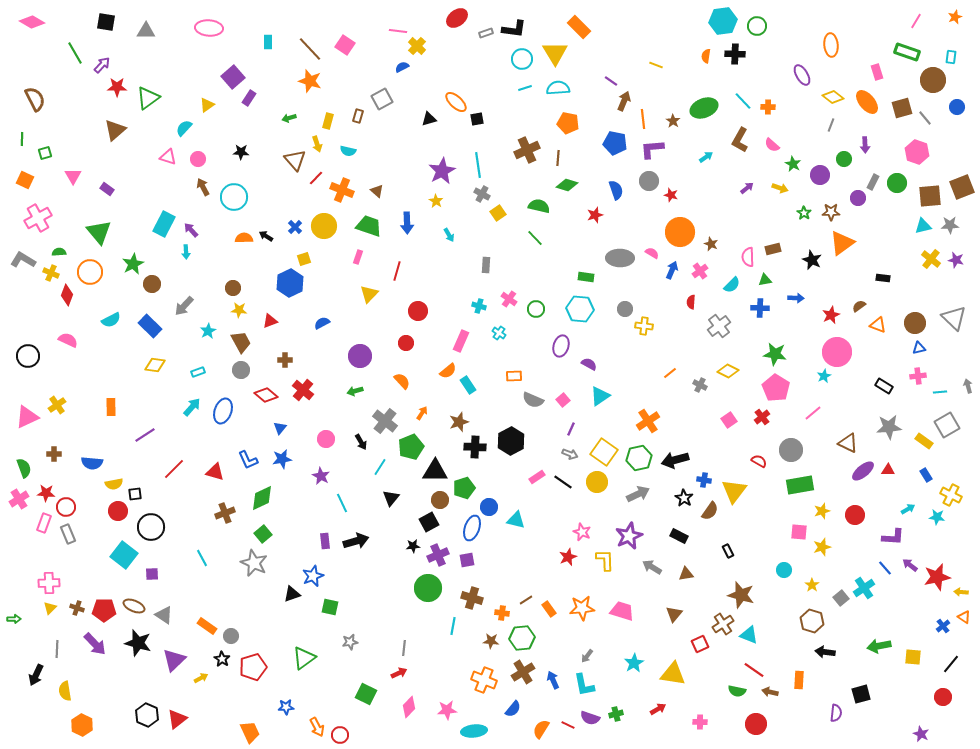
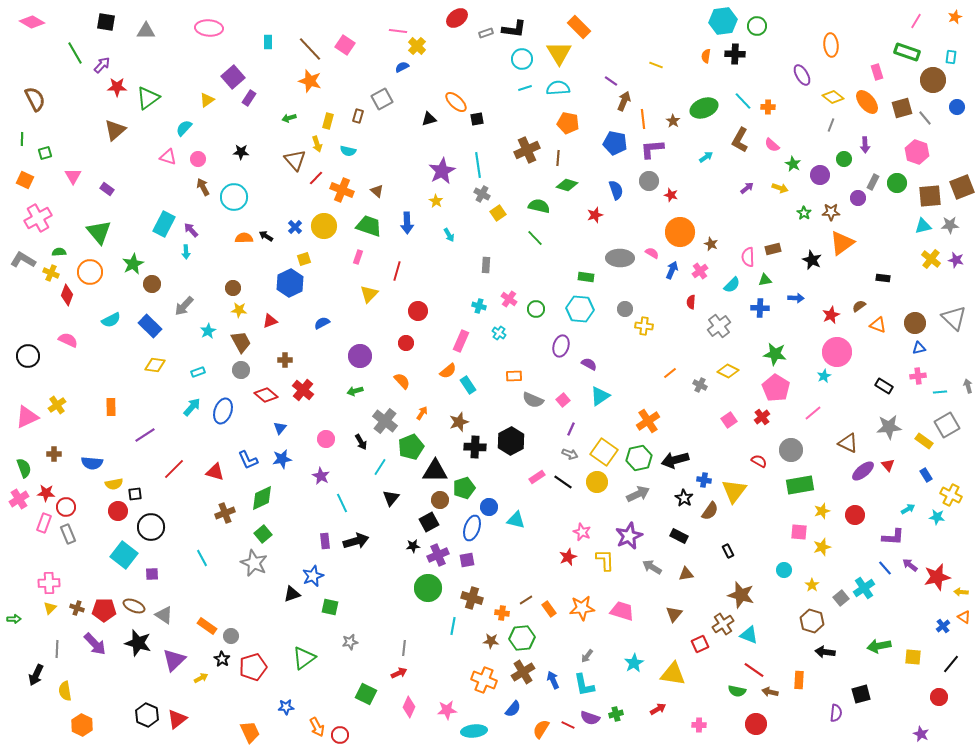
yellow triangle at (555, 53): moved 4 px right
yellow triangle at (207, 105): moved 5 px up
red triangle at (888, 470): moved 5 px up; rotated 48 degrees clockwise
red circle at (943, 697): moved 4 px left
pink diamond at (409, 707): rotated 20 degrees counterclockwise
pink cross at (700, 722): moved 1 px left, 3 px down
